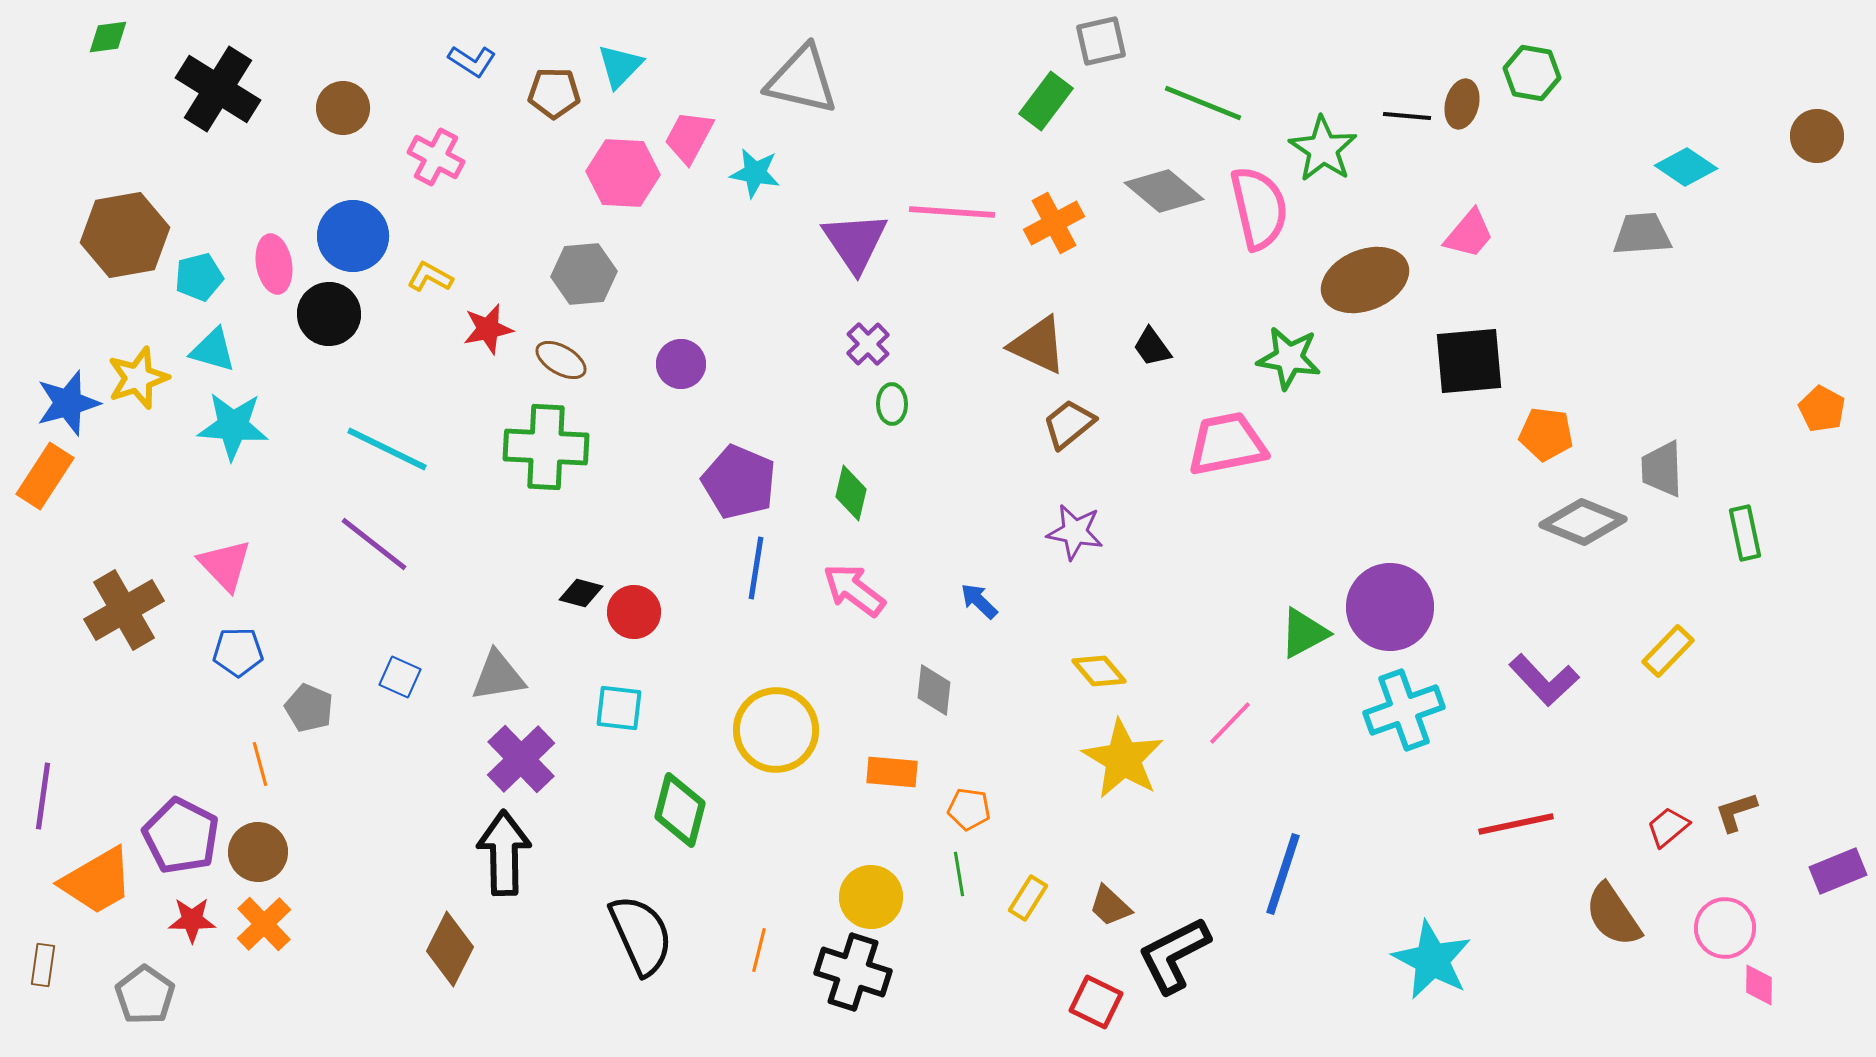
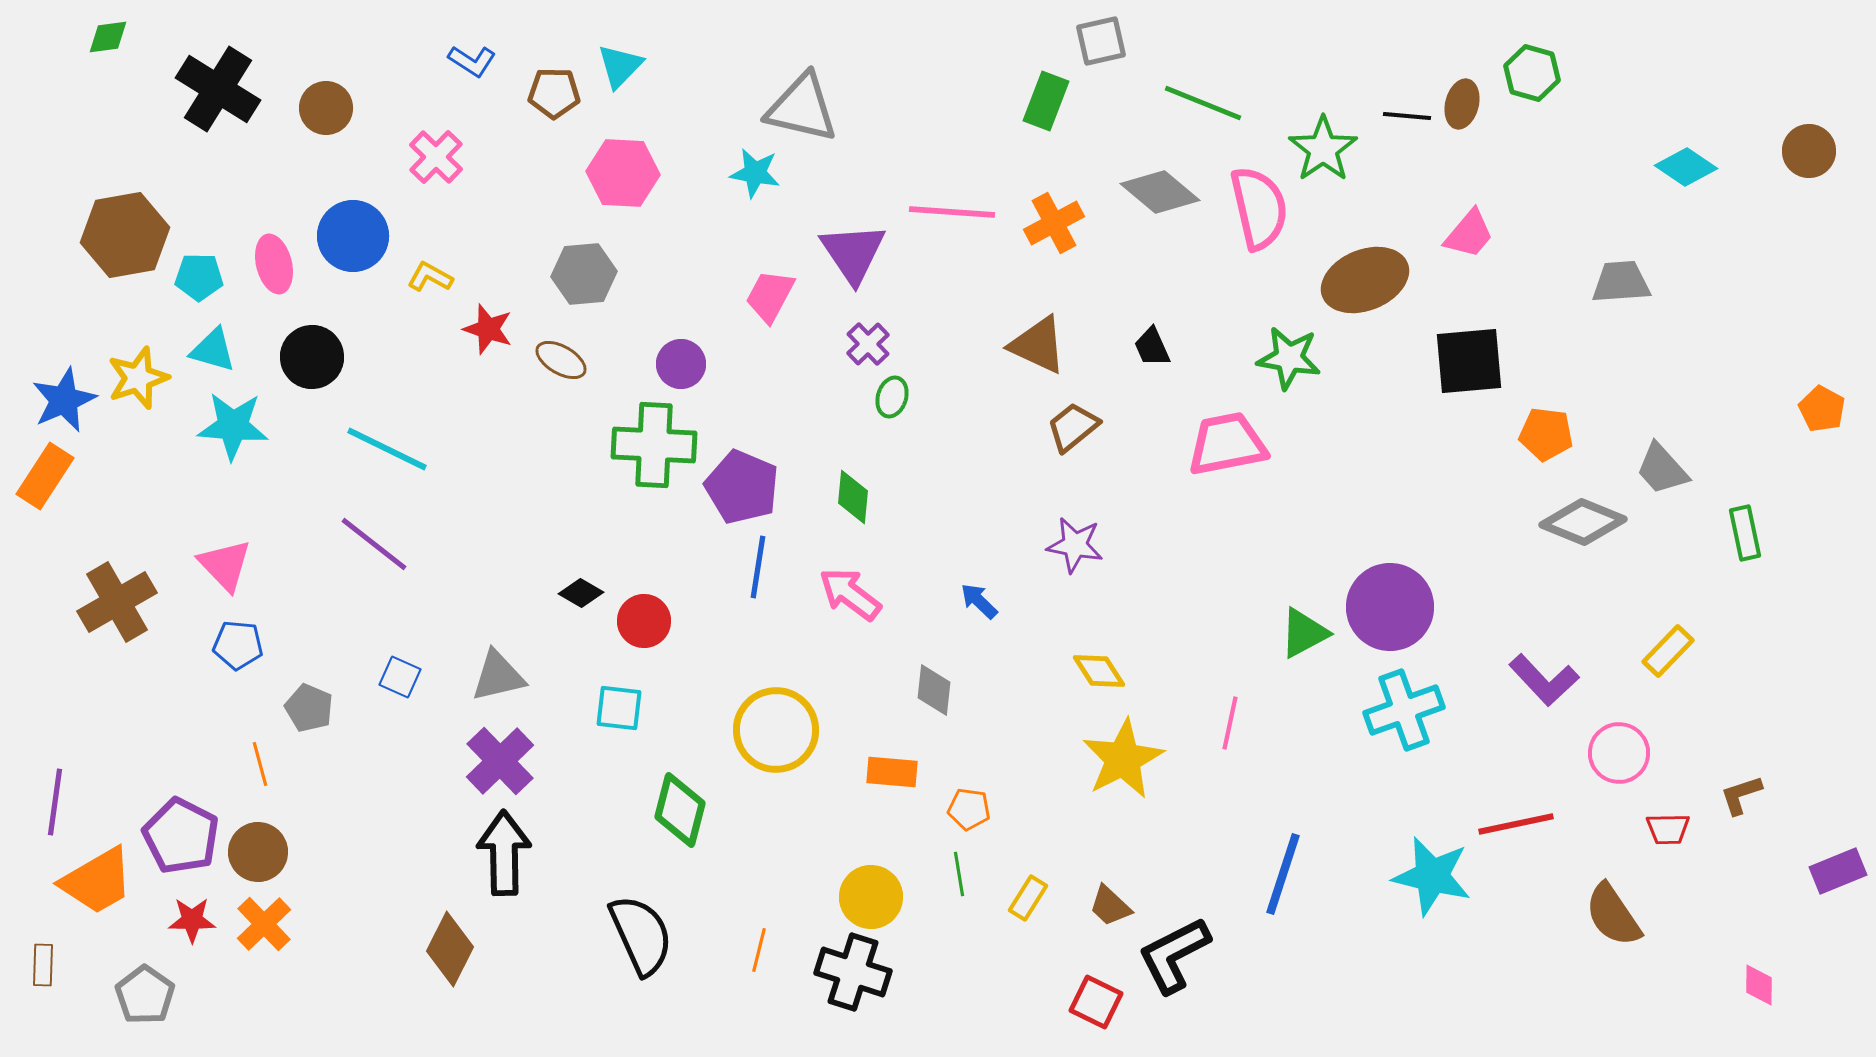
green hexagon at (1532, 73): rotated 6 degrees clockwise
gray triangle at (802, 80): moved 28 px down
green rectangle at (1046, 101): rotated 16 degrees counterclockwise
brown circle at (343, 108): moved 17 px left
brown circle at (1817, 136): moved 8 px left, 15 px down
pink trapezoid at (689, 137): moved 81 px right, 159 px down
green star at (1323, 149): rotated 4 degrees clockwise
pink cross at (436, 157): rotated 16 degrees clockwise
gray diamond at (1164, 191): moved 4 px left, 1 px down
gray trapezoid at (1642, 234): moved 21 px left, 48 px down
purple triangle at (855, 242): moved 2 px left, 11 px down
pink ellipse at (274, 264): rotated 4 degrees counterclockwise
cyan pentagon at (199, 277): rotated 15 degrees clockwise
black circle at (329, 314): moved 17 px left, 43 px down
red star at (488, 329): rotated 30 degrees clockwise
black trapezoid at (1152, 347): rotated 12 degrees clockwise
blue star at (68, 403): moved 4 px left, 3 px up; rotated 8 degrees counterclockwise
green ellipse at (892, 404): moved 7 px up; rotated 18 degrees clockwise
brown trapezoid at (1069, 424): moved 4 px right, 3 px down
green cross at (546, 447): moved 108 px right, 2 px up
gray trapezoid at (1662, 469): rotated 40 degrees counterclockwise
purple pentagon at (739, 482): moved 3 px right, 5 px down
green diamond at (851, 493): moved 2 px right, 4 px down; rotated 8 degrees counterclockwise
purple star at (1075, 532): moved 13 px down
blue line at (756, 568): moved 2 px right, 1 px up
pink arrow at (854, 590): moved 4 px left, 4 px down
black diamond at (581, 593): rotated 15 degrees clockwise
brown cross at (124, 610): moved 7 px left, 8 px up
red circle at (634, 612): moved 10 px right, 9 px down
blue pentagon at (238, 652): moved 7 px up; rotated 6 degrees clockwise
yellow diamond at (1099, 671): rotated 8 degrees clockwise
gray triangle at (498, 676): rotated 4 degrees counterclockwise
pink line at (1230, 723): rotated 32 degrees counterclockwise
purple cross at (521, 759): moved 21 px left, 2 px down
yellow star at (1123, 759): rotated 14 degrees clockwise
purple line at (43, 796): moved 12 px right, 6 px down
brown L-shape at (1736, 812): moved 5 px right, 17 px up
red trapezoid at (1668, 827): moved 2 px down; rotated 141 degrees counterclockwise
pink circle at (1725, 928): moved 106 px left, 175 px up
cyan star at (1432, 960): moved 84 px up; rotated 14 degrees counterclockwise
brown rectangle at (43, 965): rotated 6 degrees counterclockwise
